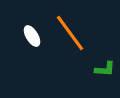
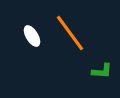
green L-shape: moved 3 px left, 2 px down
